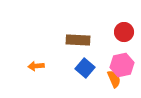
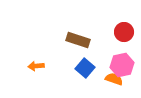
brown rectangle: rotated 15 degrees clockwise
orange semicircle: rotated 48 degrees counterclockwise
